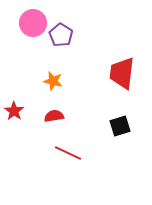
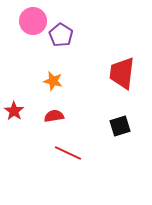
pink circle: moved 2 px up
